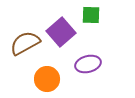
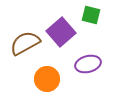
green square: rotated 12 degrees clockwise
